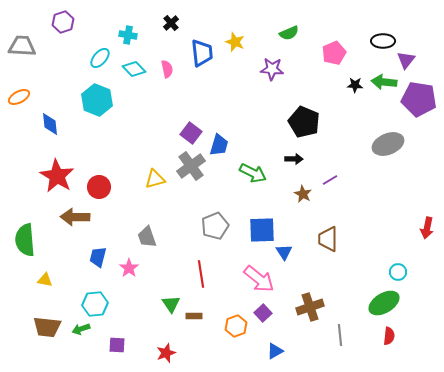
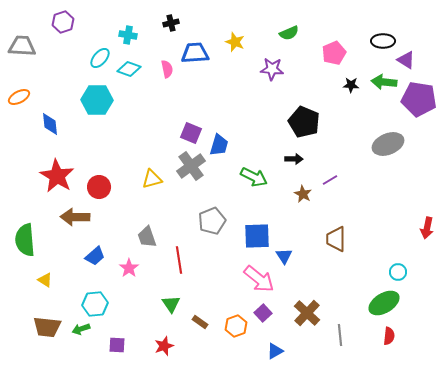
black cross at (171, 23): rotated 28 degrees clockwise
blue trapezoid at (202, 53): moved 7 px left; rotated 88 degrees counterclockwise
purple triangle at (406, 60): rotated 36 degrees counterclockwise
cyan diamond at (134, 69): moved 5 px left; rotated 25 degrees counterclockwise
black star at (355, 85): moved 4 px left
cyan hexagon at (97, 100): rotated 20 degrees counterclockwise
purple square at (191, 133): rotated 15 degrees counterclockwise
green arrow at (253, 173): moved 1 px right, 4 px down
yellow triangle at (155, 179): moved 3 px left
gray pentagon at (215, 226): moved 3 px left, 5 px up
blue square at (262, 230): moved 5 px left, 6 px down
brown trapezoid at (328, 239): moved 8 px right
blue triangle at (284, 252): moved 4 px down
blue trapezoid at (98, 257): moved 3 px left, 1 px up; rotated 145 degrees counterclockwise
red line at (201, 274): moved 22 px left, 14 px up
yellow triangle at (45, 280): rotated 21 degrees clockwise
brown cross at (310, 307): moved 3 px left, 6 px down; rotated 28 degrees counterclockwise
brown rectangle at (194, 316): moved 6 px right, 6 px down; rotated 35 degrees clockwise
red star at (166, 353): moved 2 px left, 7 px up
